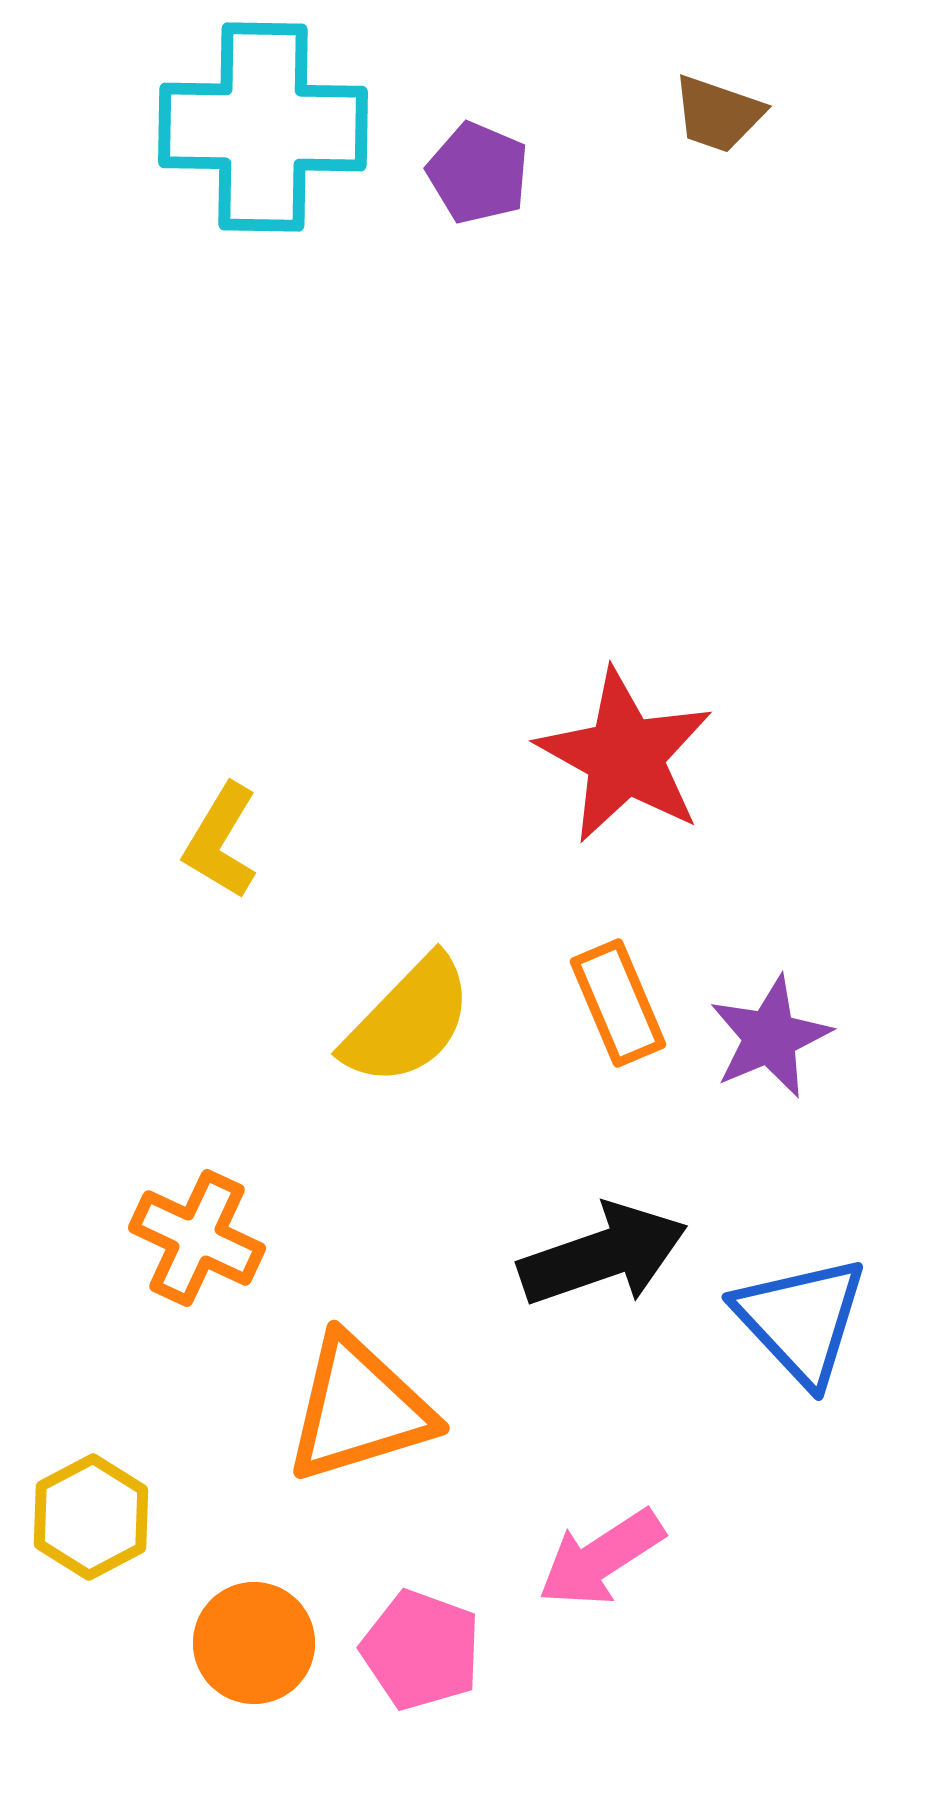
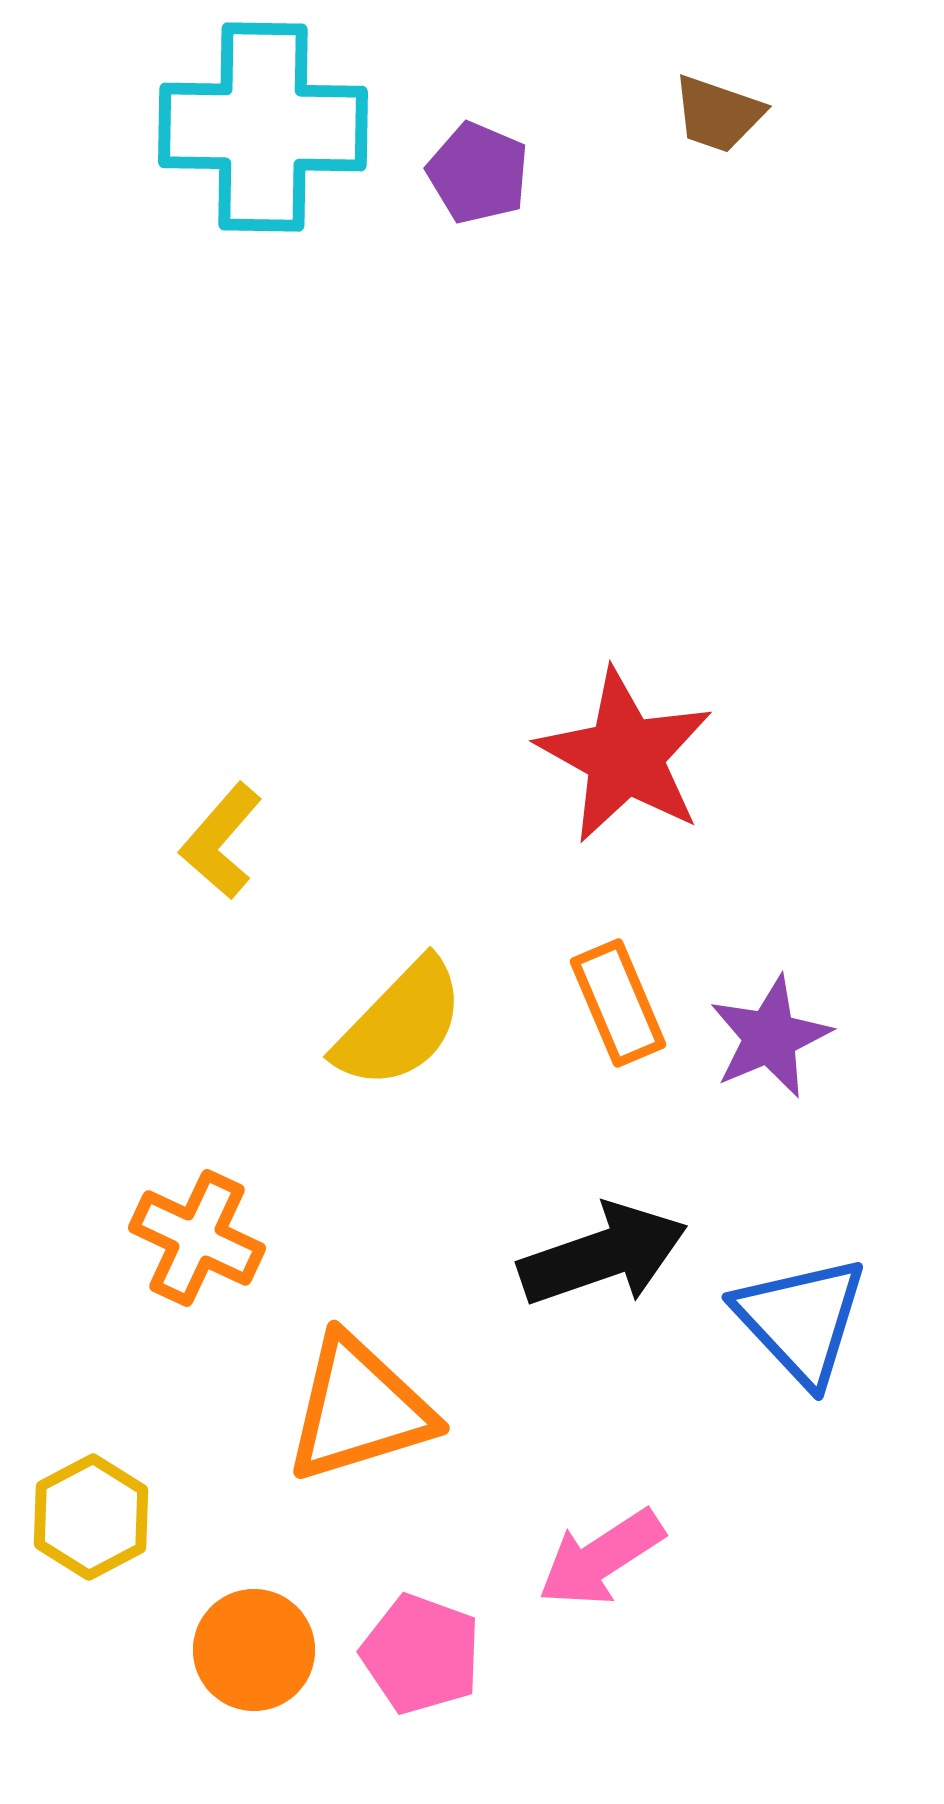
yellow L-shape: rotated 10 degrees clockwise
yellow semicircle: moved 8 px left, 3 px down
orange circle: moved 7 px down
pink pentagon: moved 4 px down
